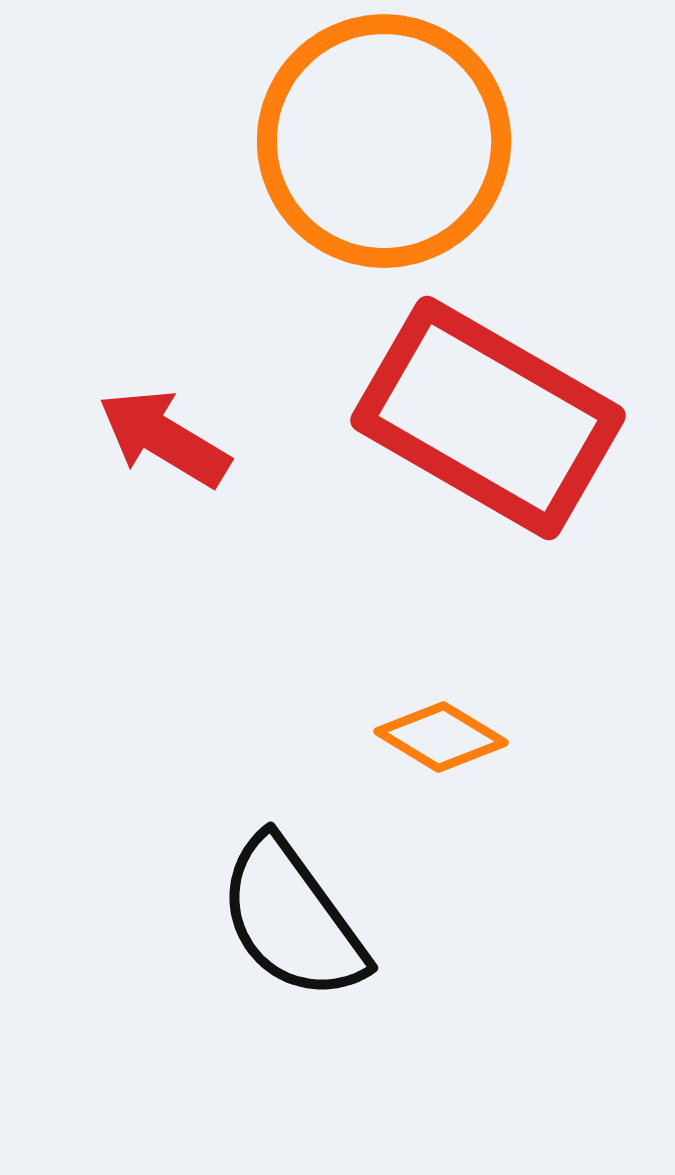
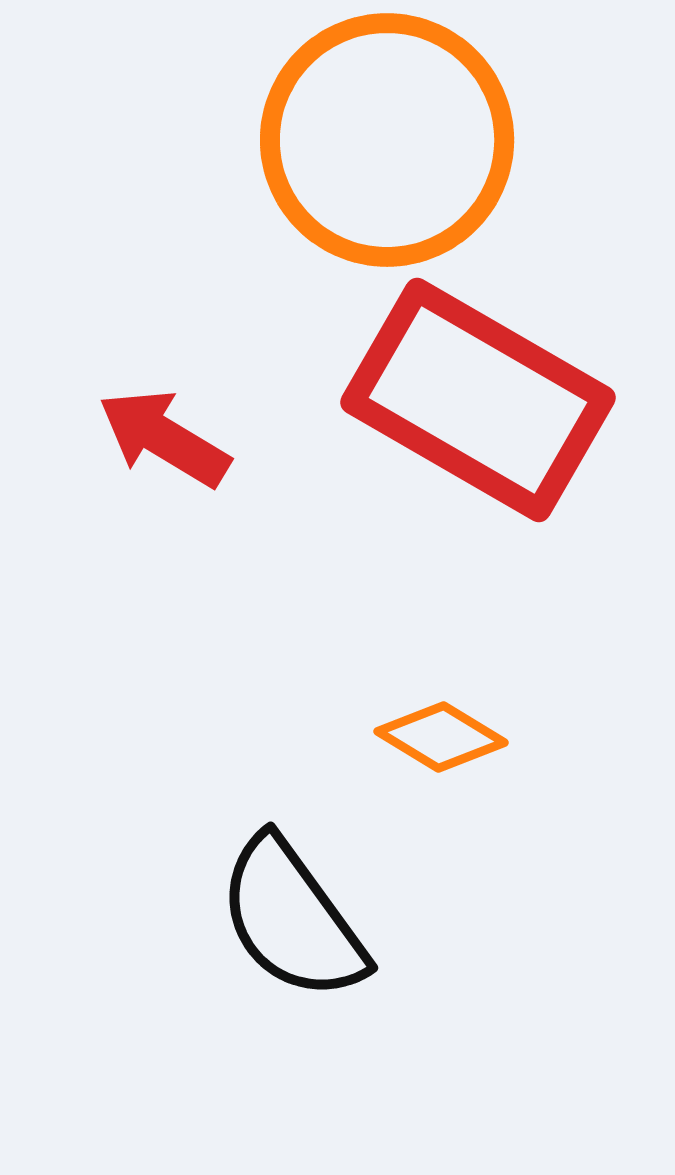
orange circle: moved 3 px right, 1 px up
red rectangle: moved 10 px left, 18 px up
